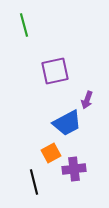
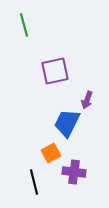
blue trapezoid: rotated 144 degrees clockwise
purple cross: moved 3 px down; rotated 15 degrees clockwise
